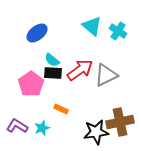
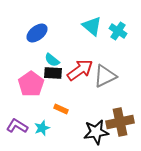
gray triangle: moved 1 px left, 1 px down
